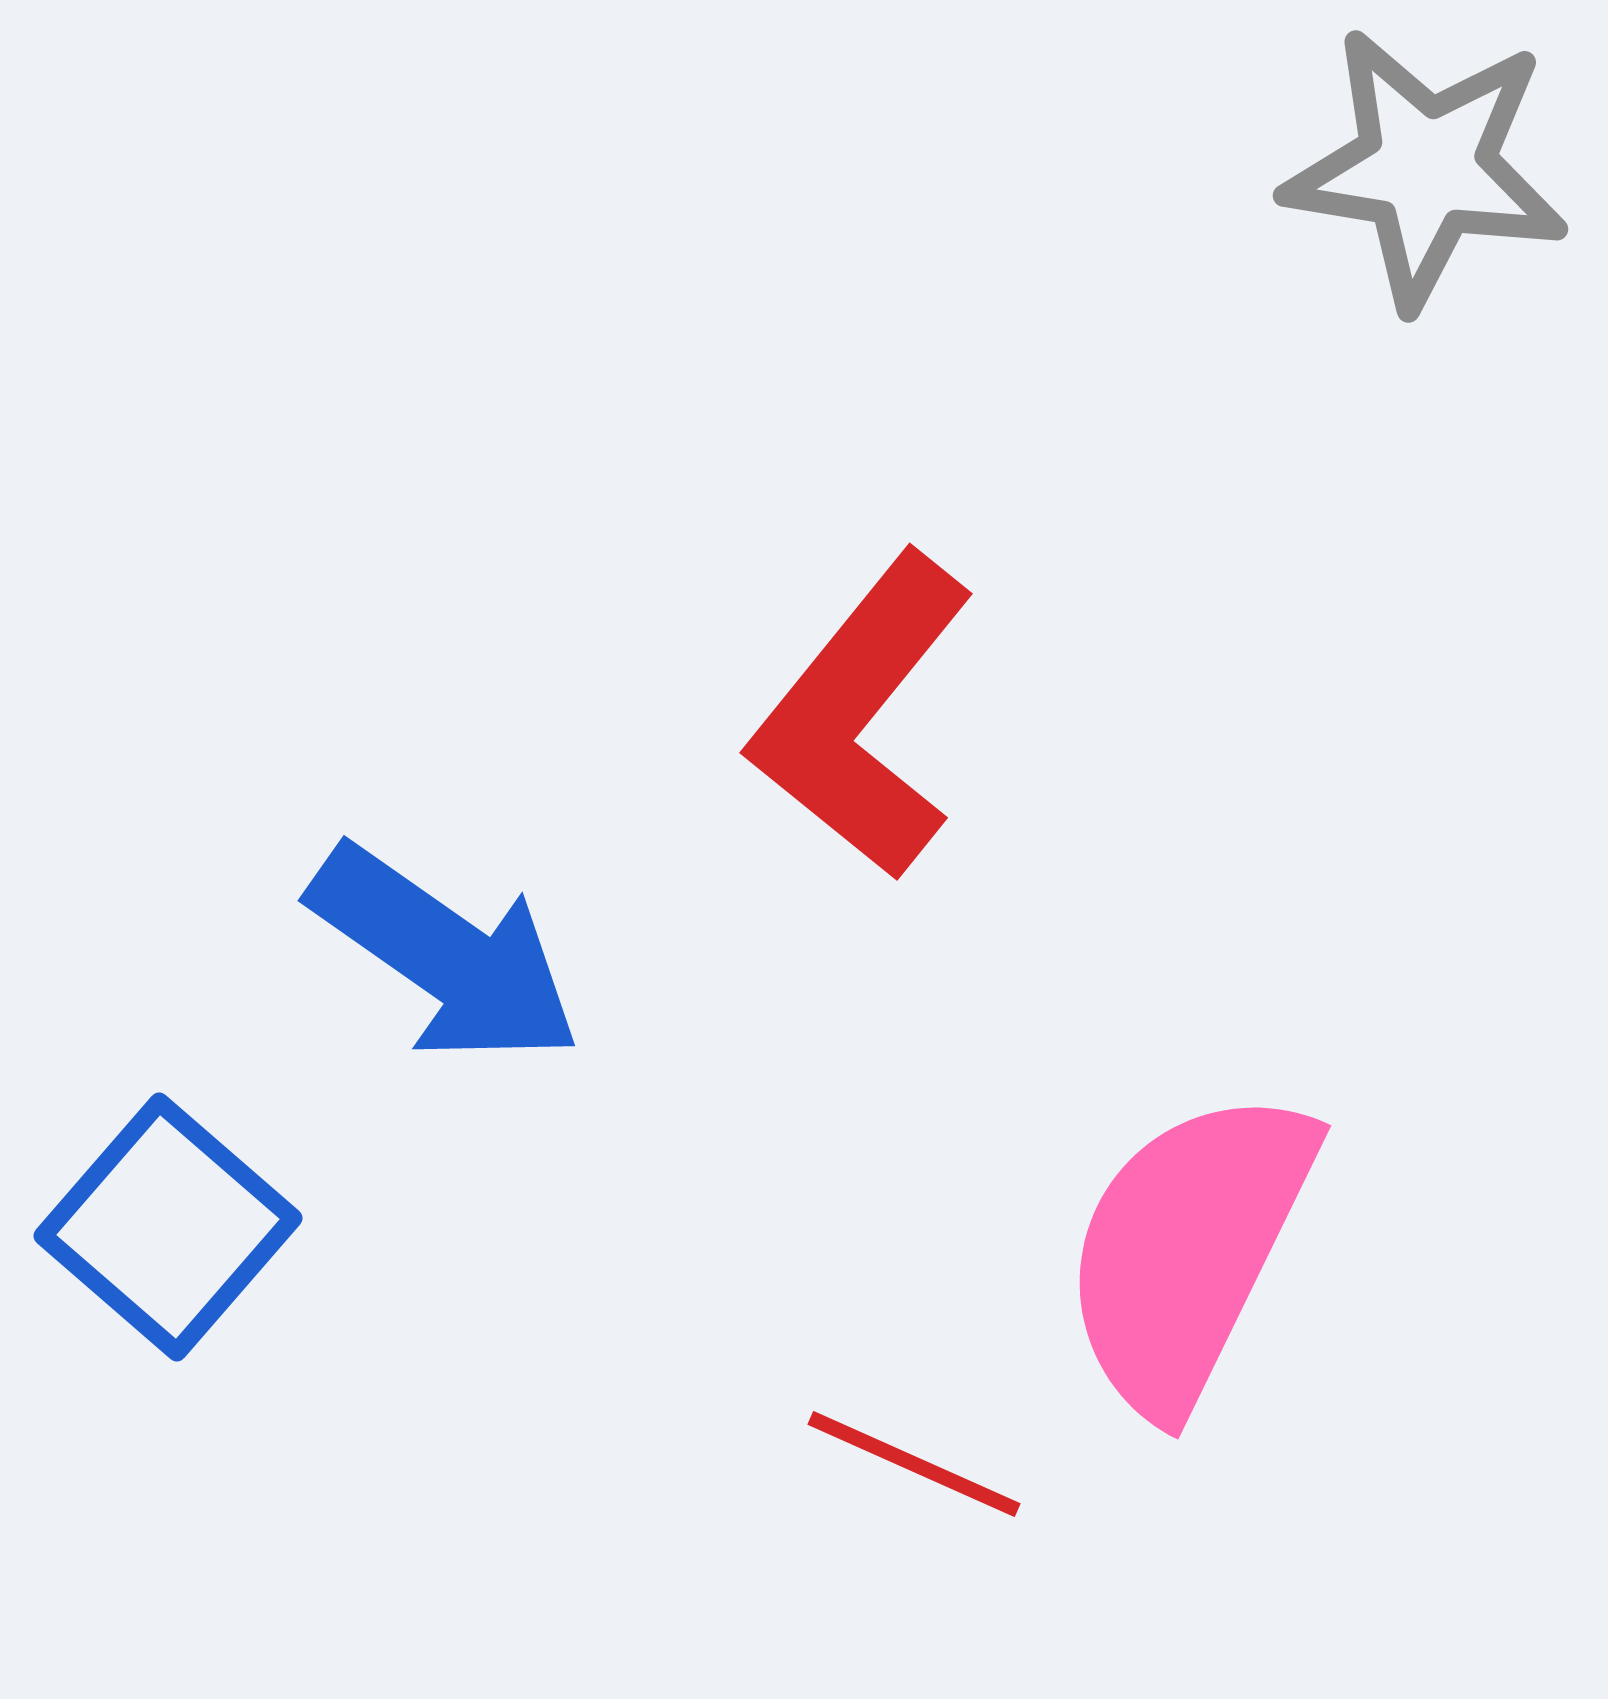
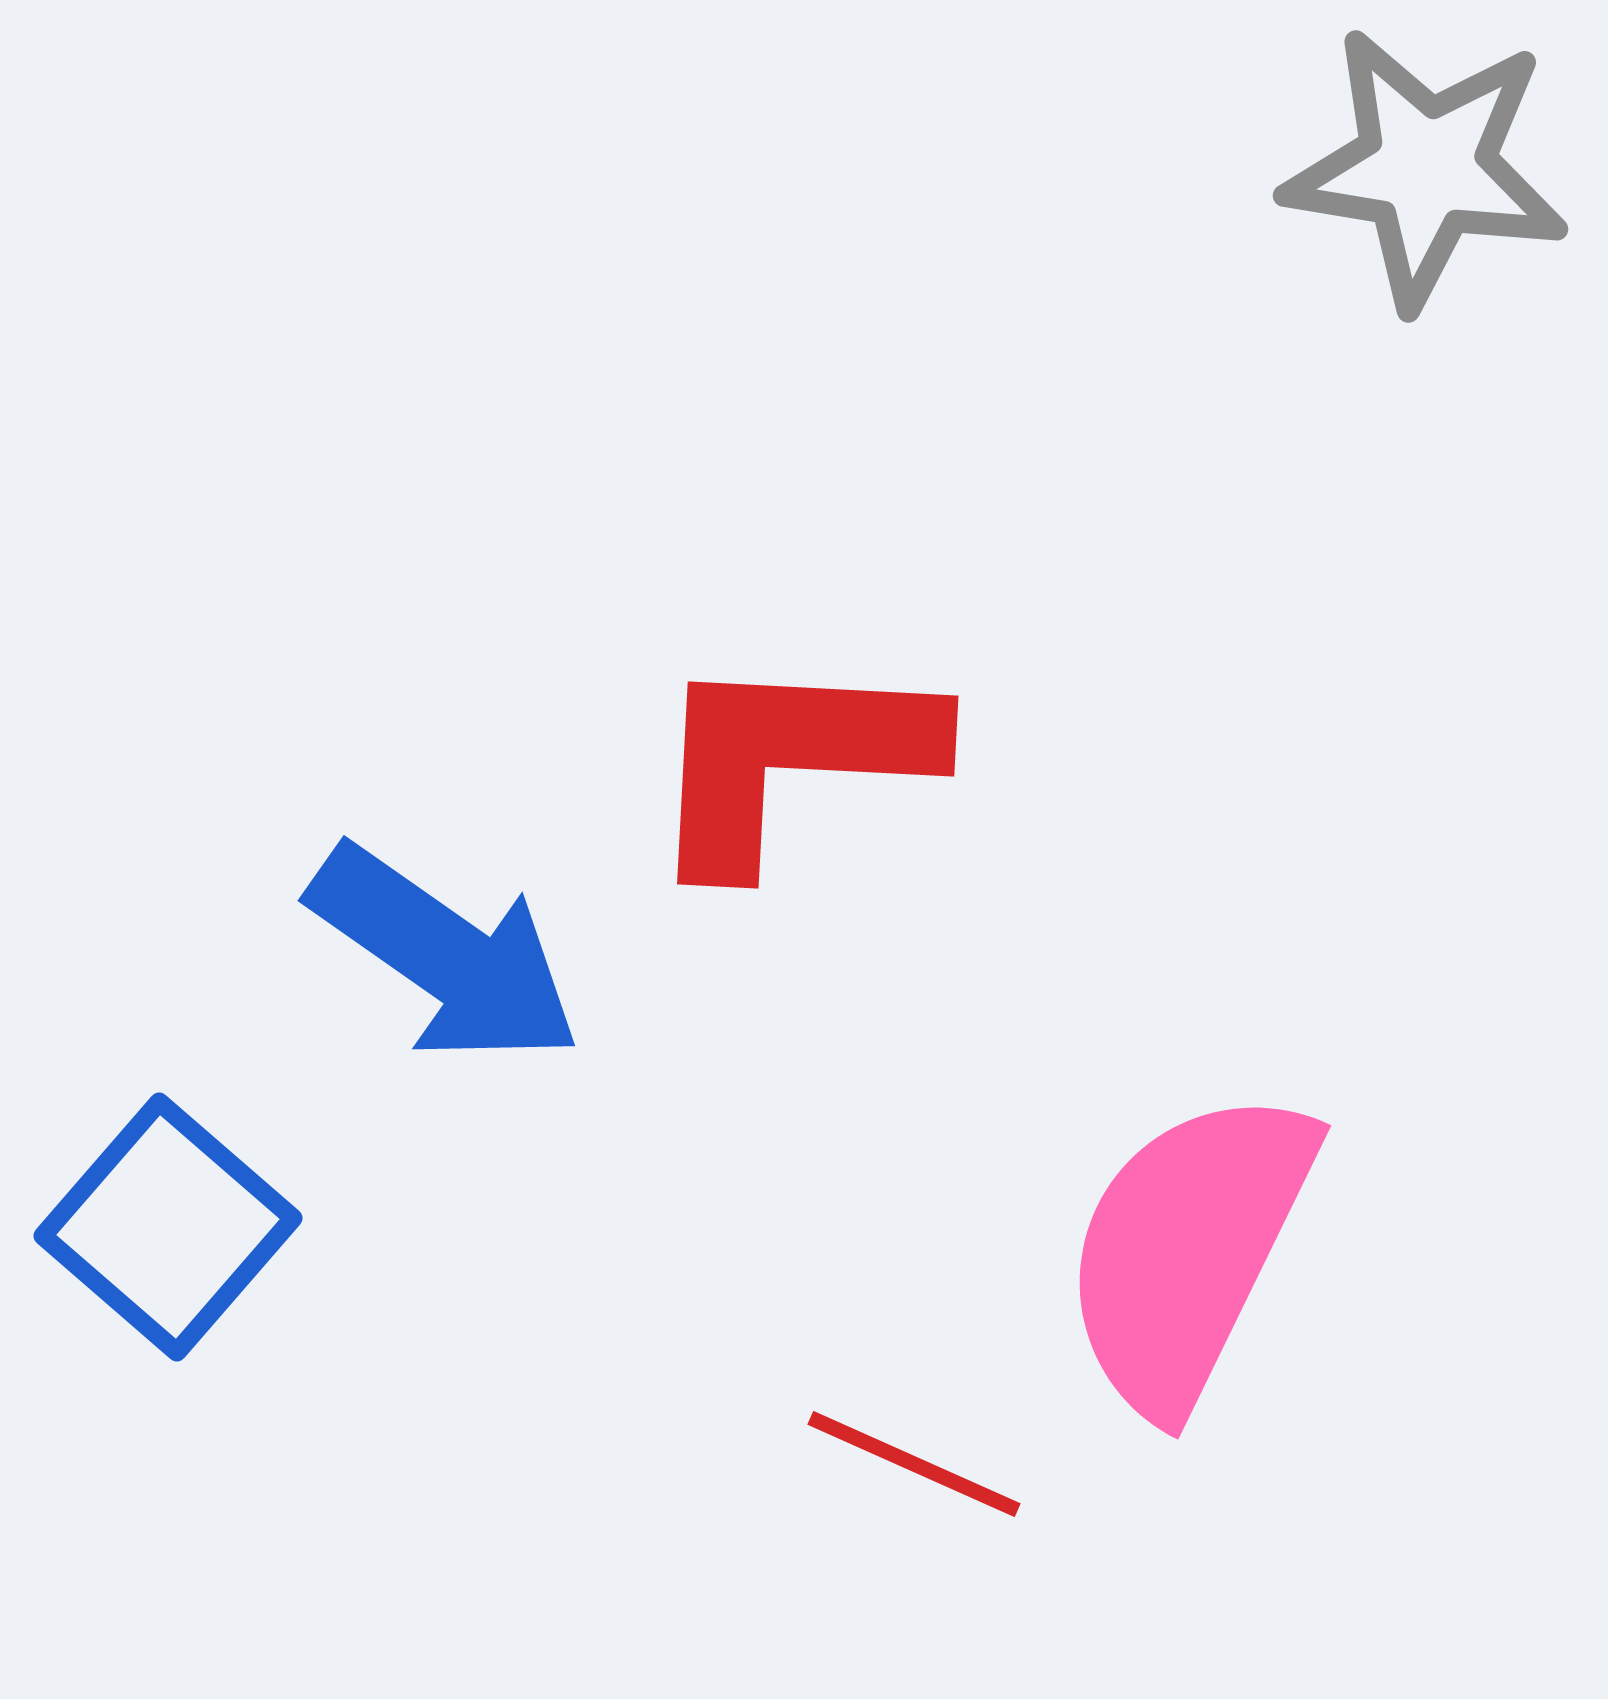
red L-shape: moved 72 px left, 43 px down; rotated 54 degrees clockwise
